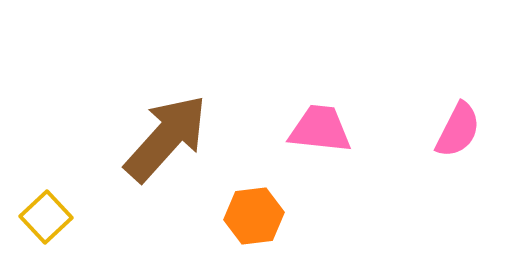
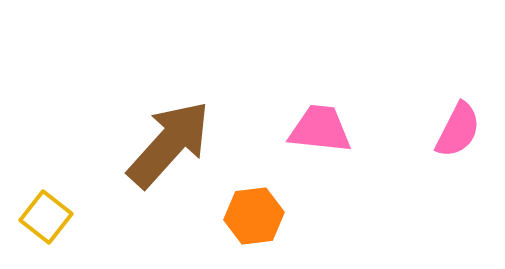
brown arrow: moved 3 px right, 6 px down
yellow square: rotated 9 degrees counterclockwise
